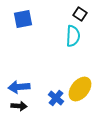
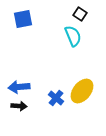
cyan semicircle: rotated 25 degrees counterclockwise
yellow ellipse: moved 2 px right, 2 px down
